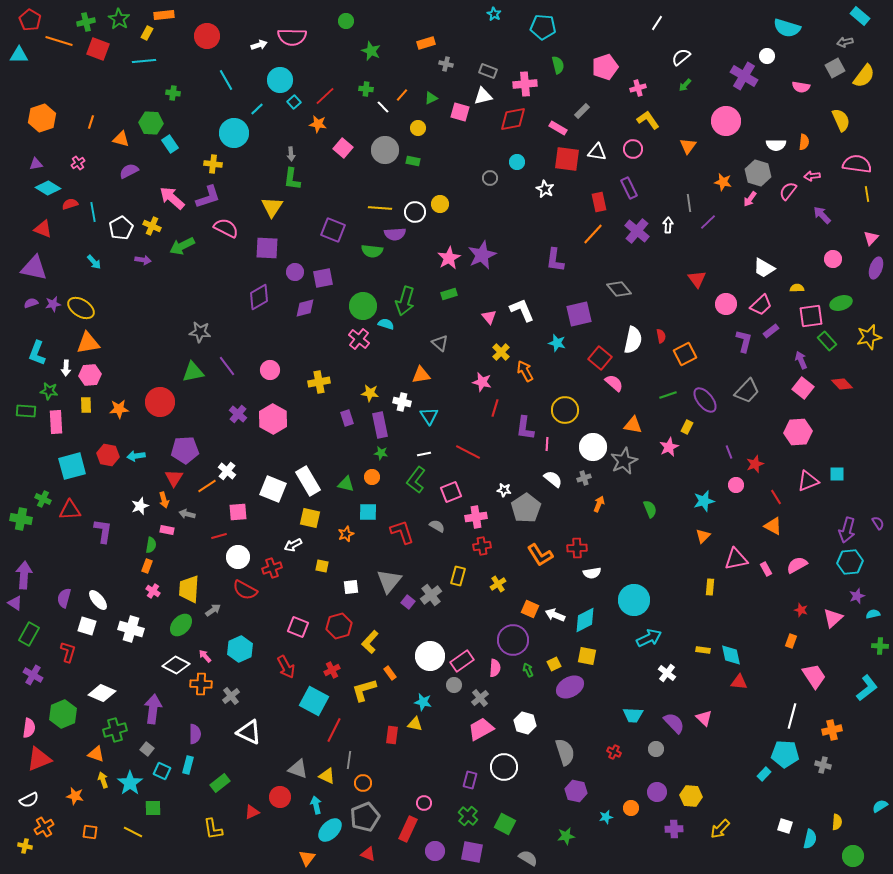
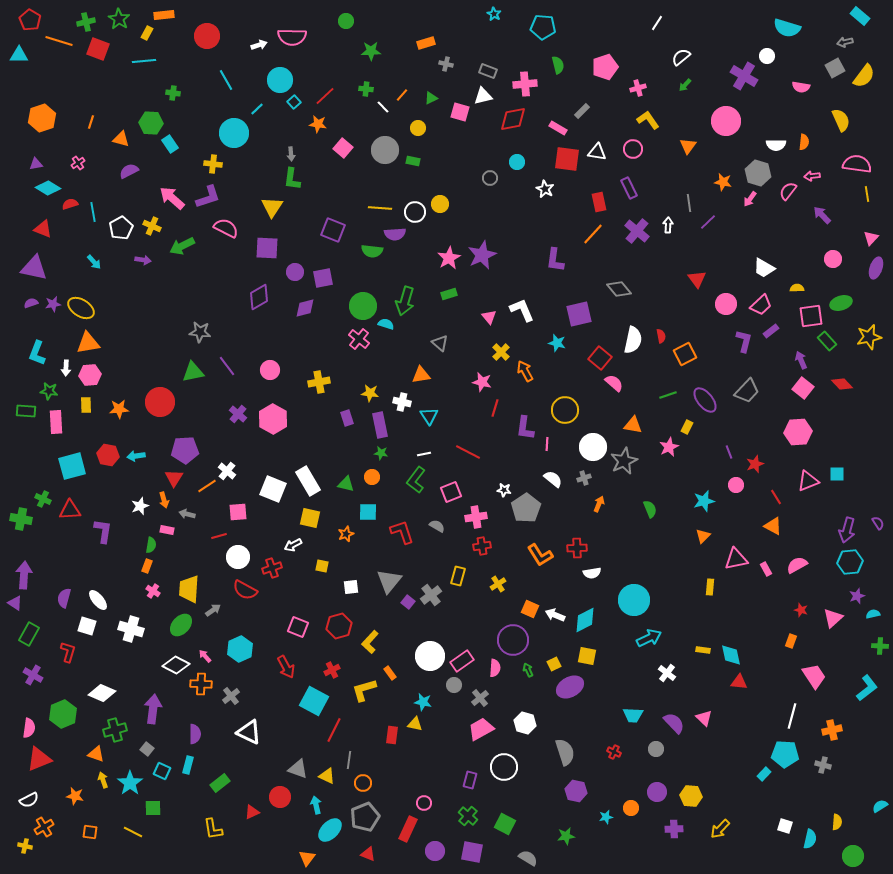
green star at (371, 51): rotated 24 degrees counterclockwise
